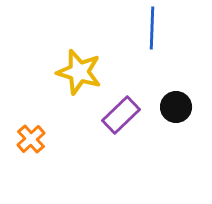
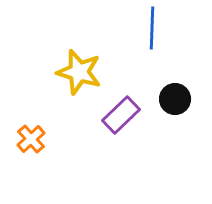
black circle: moved 1 px left, 8 px up
